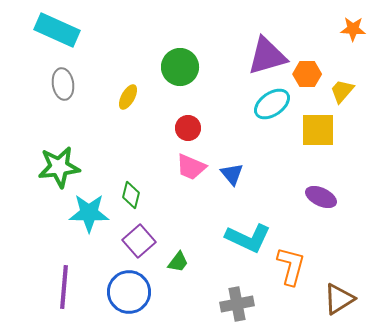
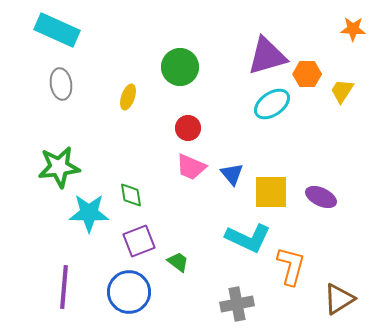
gray ellipse: moved 2 px left
yellow trapezoid: rotated 8 degrees counterclockwise
yellow ellipse: rotated 10 degrees counterclockwise
yellow square: moved 47 px left, 62 px down
green diamond: rotated 24 degrees counterclockwise
purple square: rotated 20 degrees clockwise
green trapezoid: rotated 90 degrees counterclockwise
